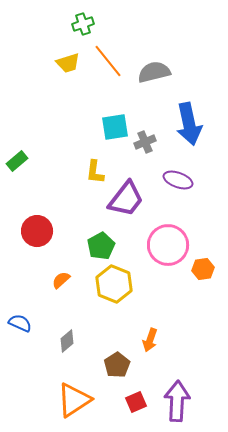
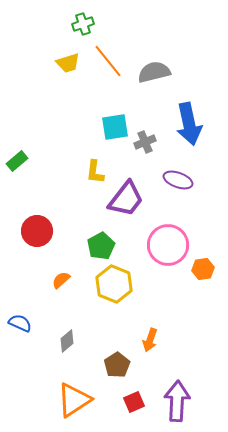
red square: moved 2 px left
